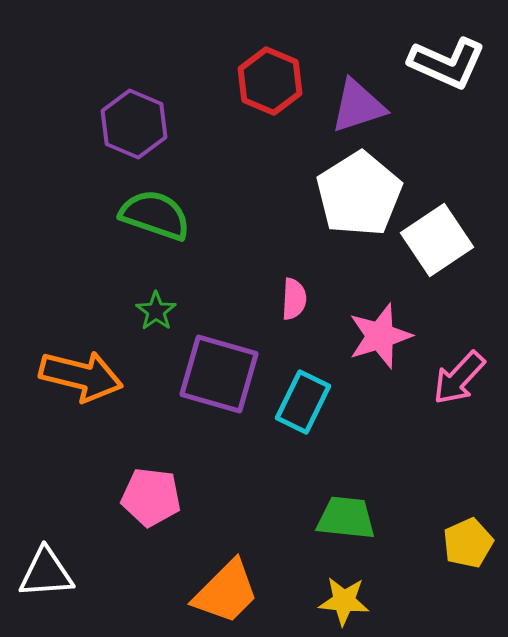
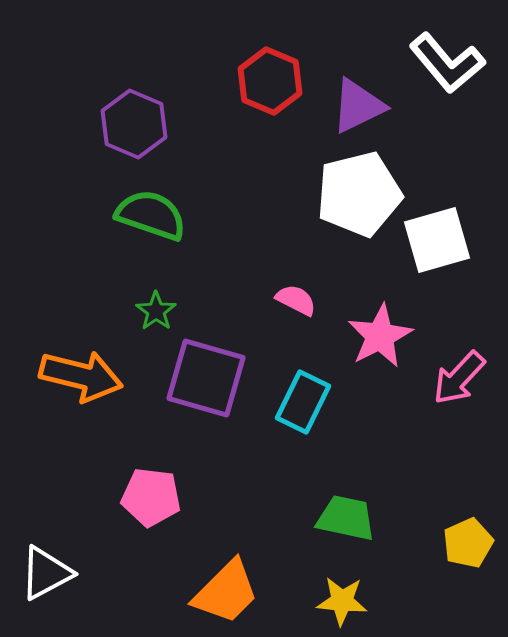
white L-shape: rotated 26 degrees clockwise
purple triangle: rotated 8 degrees counterclockwise
white pentagon: rotated 18 degrees clockwise
green semicircle: moved 4 px left
white square: rotated 18 degrees clockwise
pink semicircle: moved 2 px right, 1 px down; rotated 66 degrees counterclockwise
pink star: rotated 10 degrees counterclockwise
purple square: moved 13 px left, 4 px down
green trapezoid: rotated 6 degrees clockwise
white triangle: rotated 24 degrees counterclockwise
yellow star: moved 2 px left
